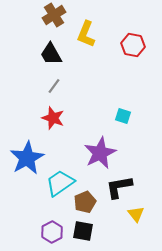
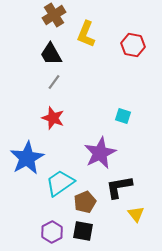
gray line: moved 4 px up
